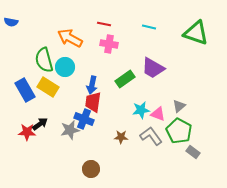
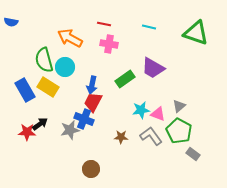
red trapezoid: rotated 20 degrees clockwise
gray rectangle: moved 2 px down
